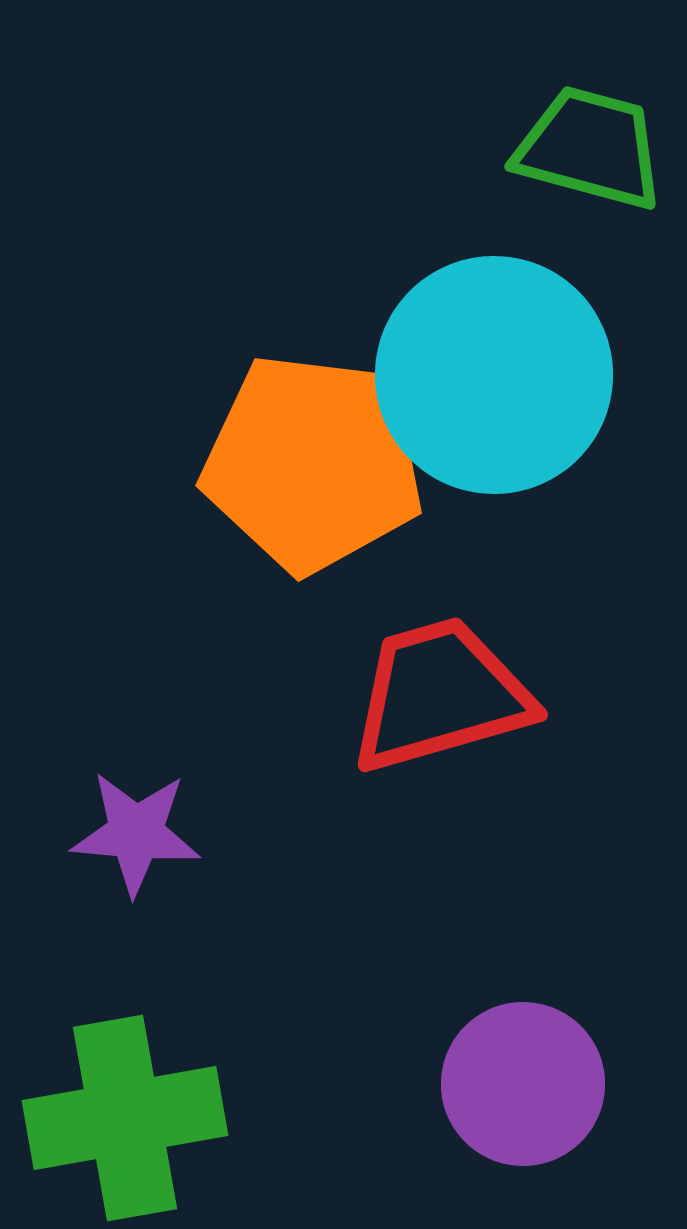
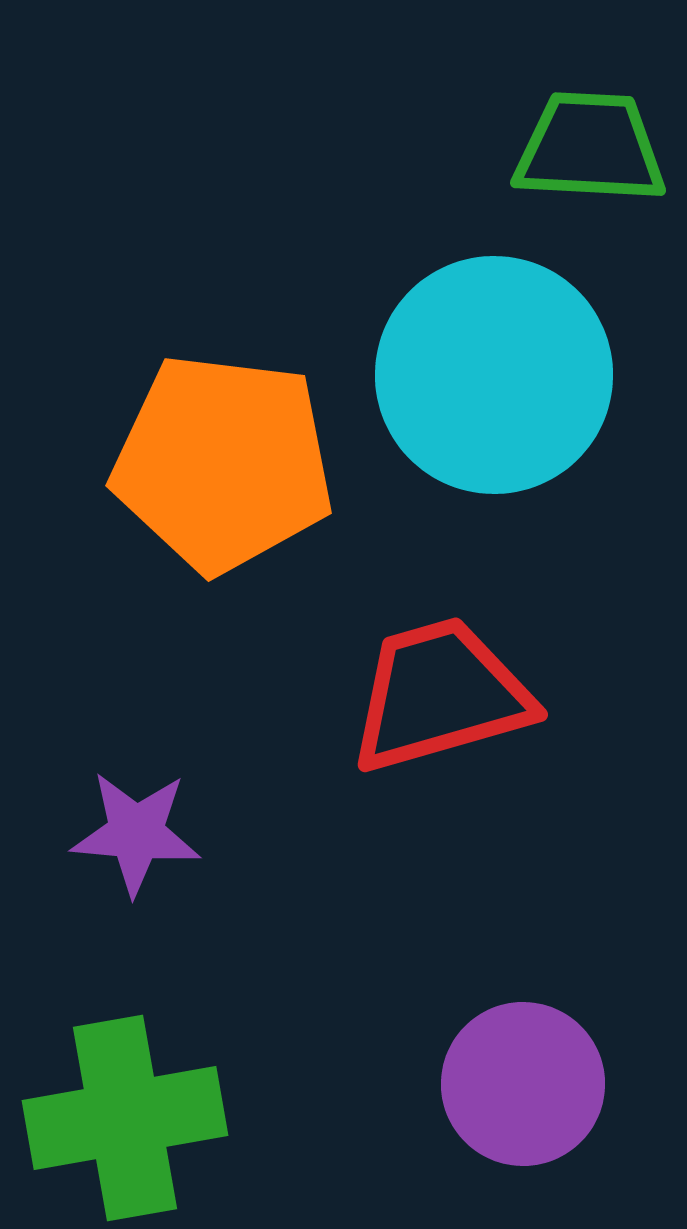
green trapezoid: rotated 12 degrees counterclockwise
orange pentagon: moved 90 px left
